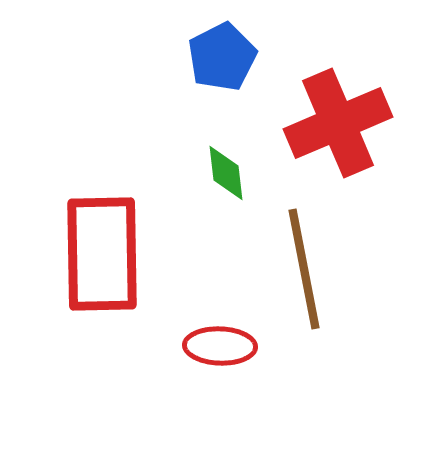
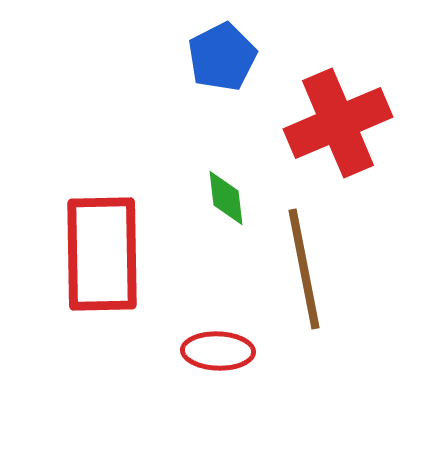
green diamond: moved 25 px down
red ellipse: moved 2 px left, 5 px down
